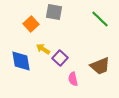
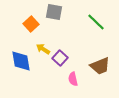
green line: moved 4 px left, 3 px down
